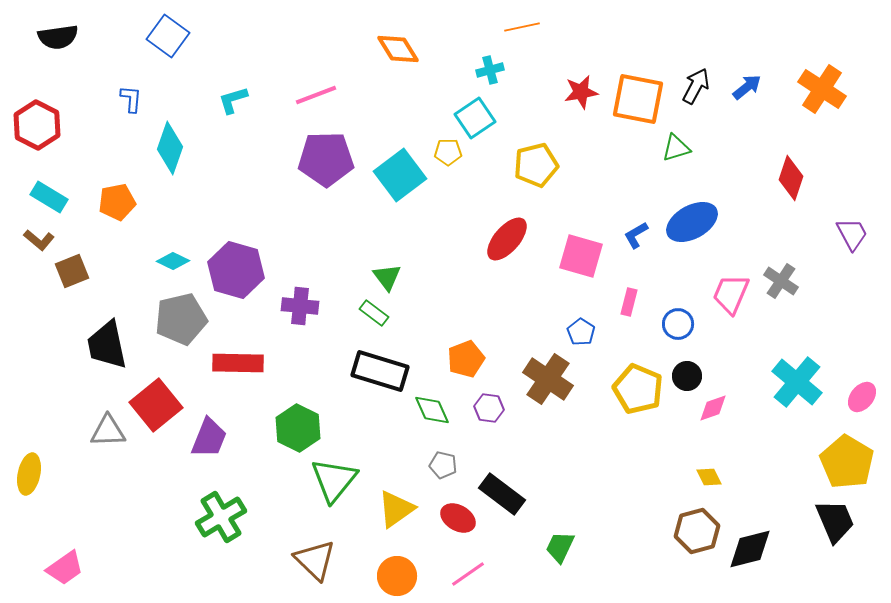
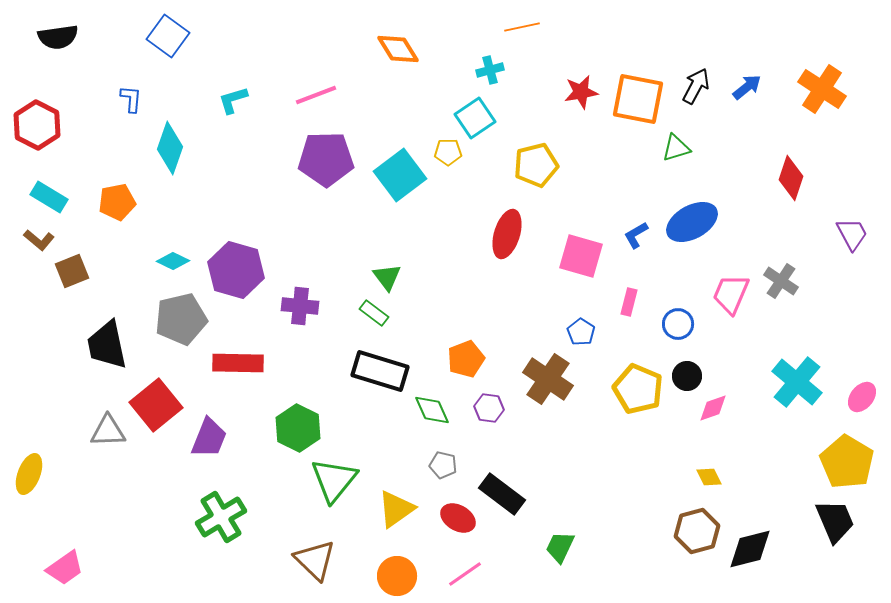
red ellipse at (507, 239): moved 5 px up; rotated 24 degrees counterclockwise
yellow ellipse at (29, 474): rotated 9 degrees clockwise
pink line at (468, 574): moved 3 px left
